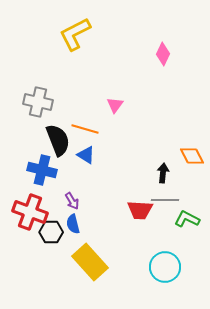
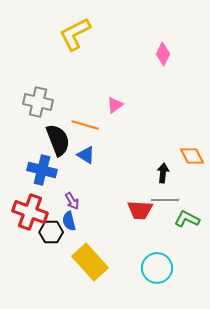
pink triangle: rotated 18 degrees clockwise
orange line: moved 4 px up
blue semicircle: moved 4 px left, 3 px up
cyan circle: moved 8 px left, 1 px down
